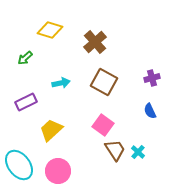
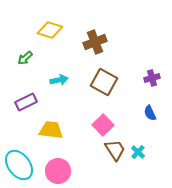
brown cross: rotated 20 degrees clockwise
cyan arrow: moved 2 px left, 3 px up
blue semicircle: moved 2 px down
pink square: rotated 10 degrees clockwise
yellow trapezoid: rotated 50 degrees clockwise
